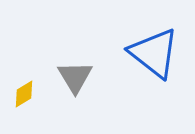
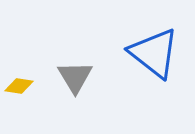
yellow diamond: moved 5 px left, 8 px up; rotated 40 degrees clockwise
